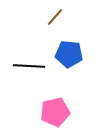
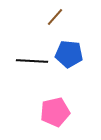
black line: moved 3 px right, 5 px up
